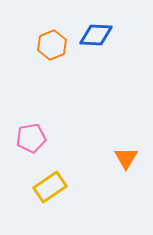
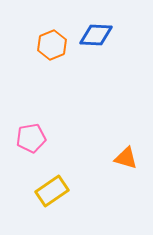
orange triangle: rotated 45 degrees counterclockwise
yellow rectangle: moved 2 px right, 4 px down
